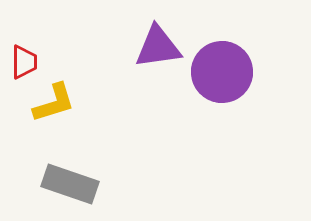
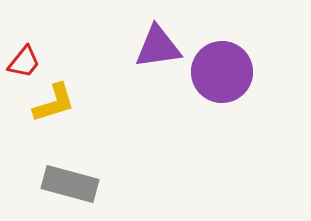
red trapezoid: rotated 39 degrees clockwise
gray rectangle: rotated 4 degrees counterclockwise
